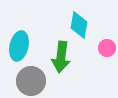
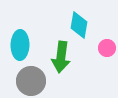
cyan ellipse: moved 1 px right, 1 px up; rotated 12 degrees counterclockwise
